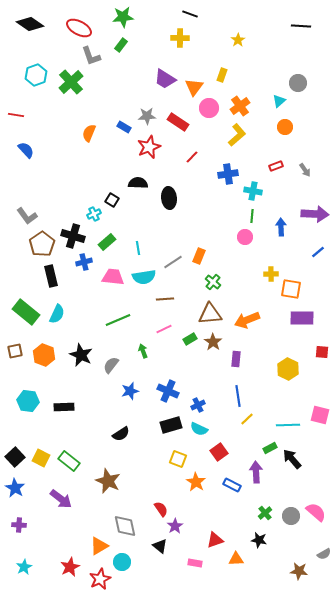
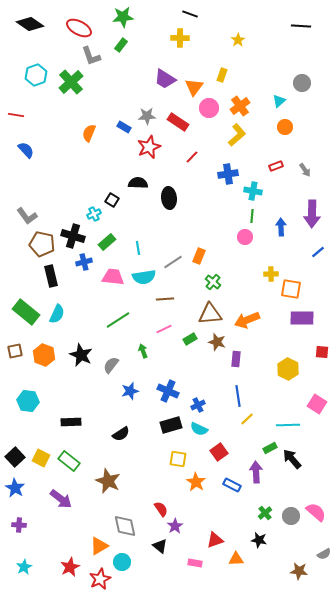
gray circle at (298, 83): moved 4 px right
purple arrow at (315, 214): moved 3 px left; rotated 88 degrees clockwise
brown pentagon at (42, 244): rotated 25 degrees counterclockwise
green line at (118, 320): rotated 10 degrees counterclockwise
brown star at (213, 342): moved 4 px right; rotated 18 degrees counterclockwise
black rectangle at (64, 407): moved 7 px right, 15 px down
pink square at (320, 415): moved 3 px left, 11 px up; rotated 18 degrees clockwise
yellow square at (178, 459): rotated 12 degrees counterclockwise
